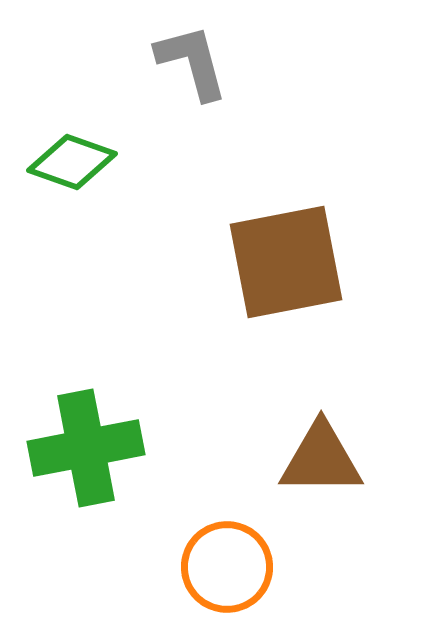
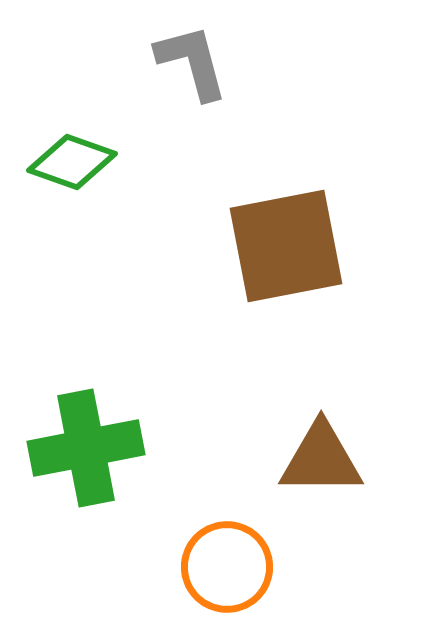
brown square: moved 16 px up
